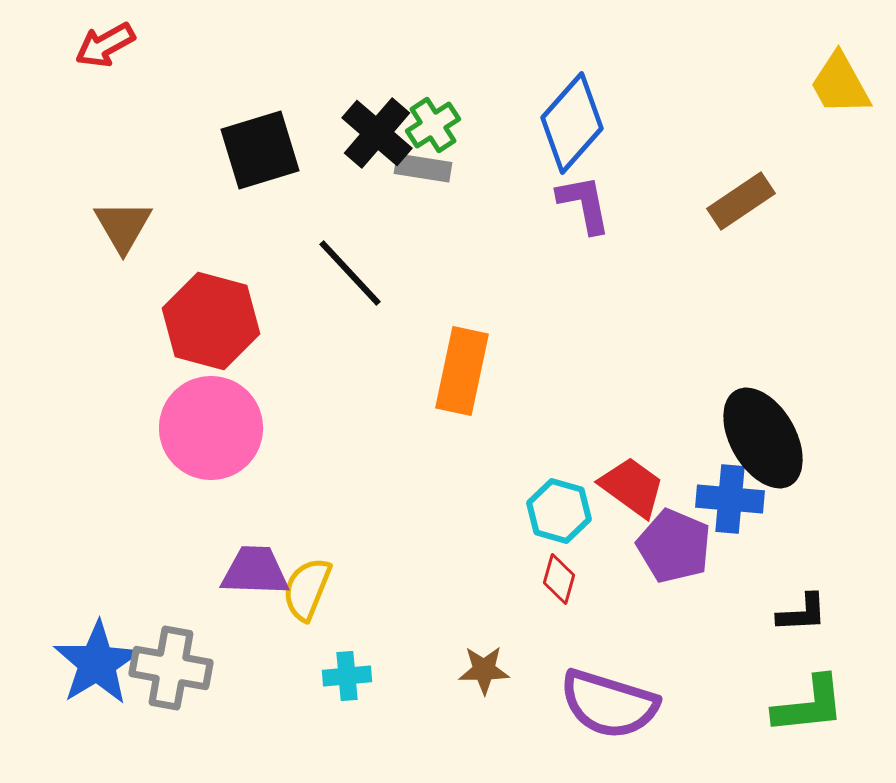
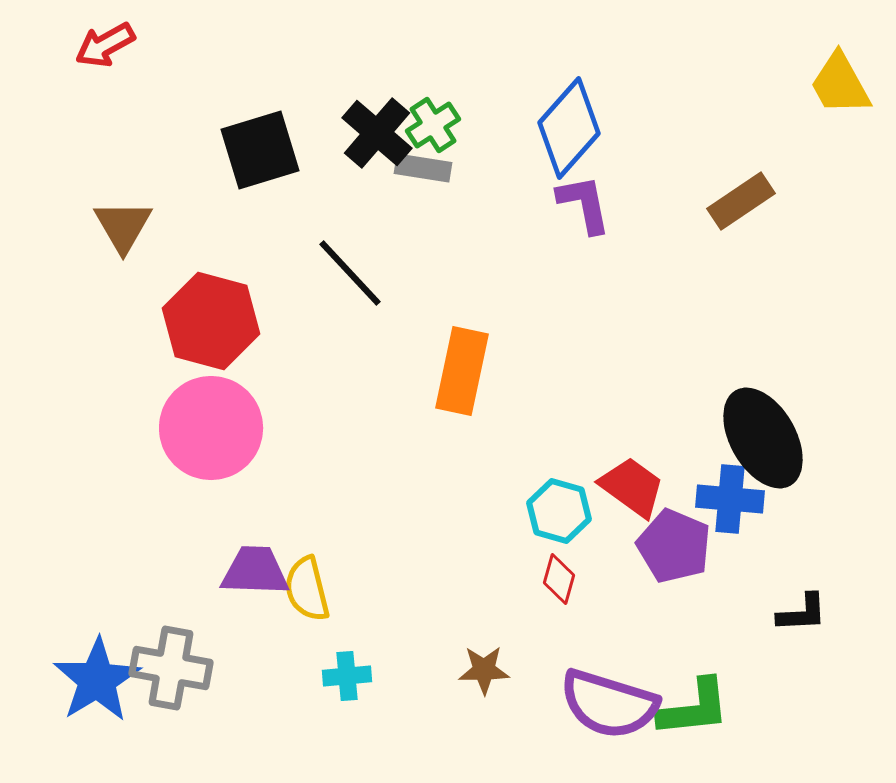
blue diamond: moved 3 px left, 5 px down
yellow semicircle: rotated 36 degrees counterclockwise
blue star: moved 17 px down
green L-shape: moved 115 px left, 3 px down
